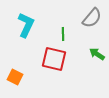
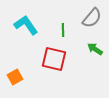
cyan L-shape: rotated 60 degrees counterclockwise
green line: moved 4 px up
green arrow: moved 2 px left, 5 px up
orange square: rotated 35 degrees clockwise
